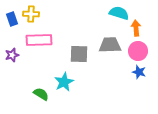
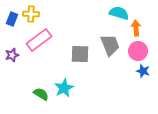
blue rectangle: rotated 40 degrees clockwise
pink rectangle: rotated 35 degrees counterclockwise
gray trapezoid: rotated 70 degrees clockwise
gray square: moved 1 px right
blue star: moved 4 px right, 1 px up
cyan star: moved 6 px down
